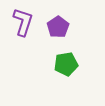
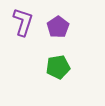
green pentagon: moved 8 px left, 3 px down
